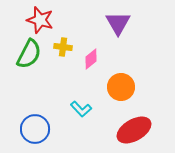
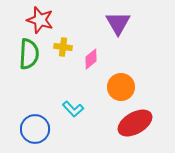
green semicircle: rotated 24 degrees counterclockwise
cyan L-shape: moved 8 px left
red ellipse: moved 1 px right, 7 px up
